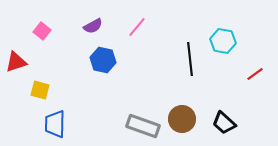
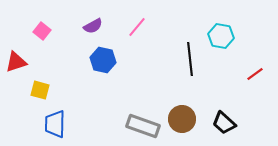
cyan hexagon: moved 2 px left, 5 px up
